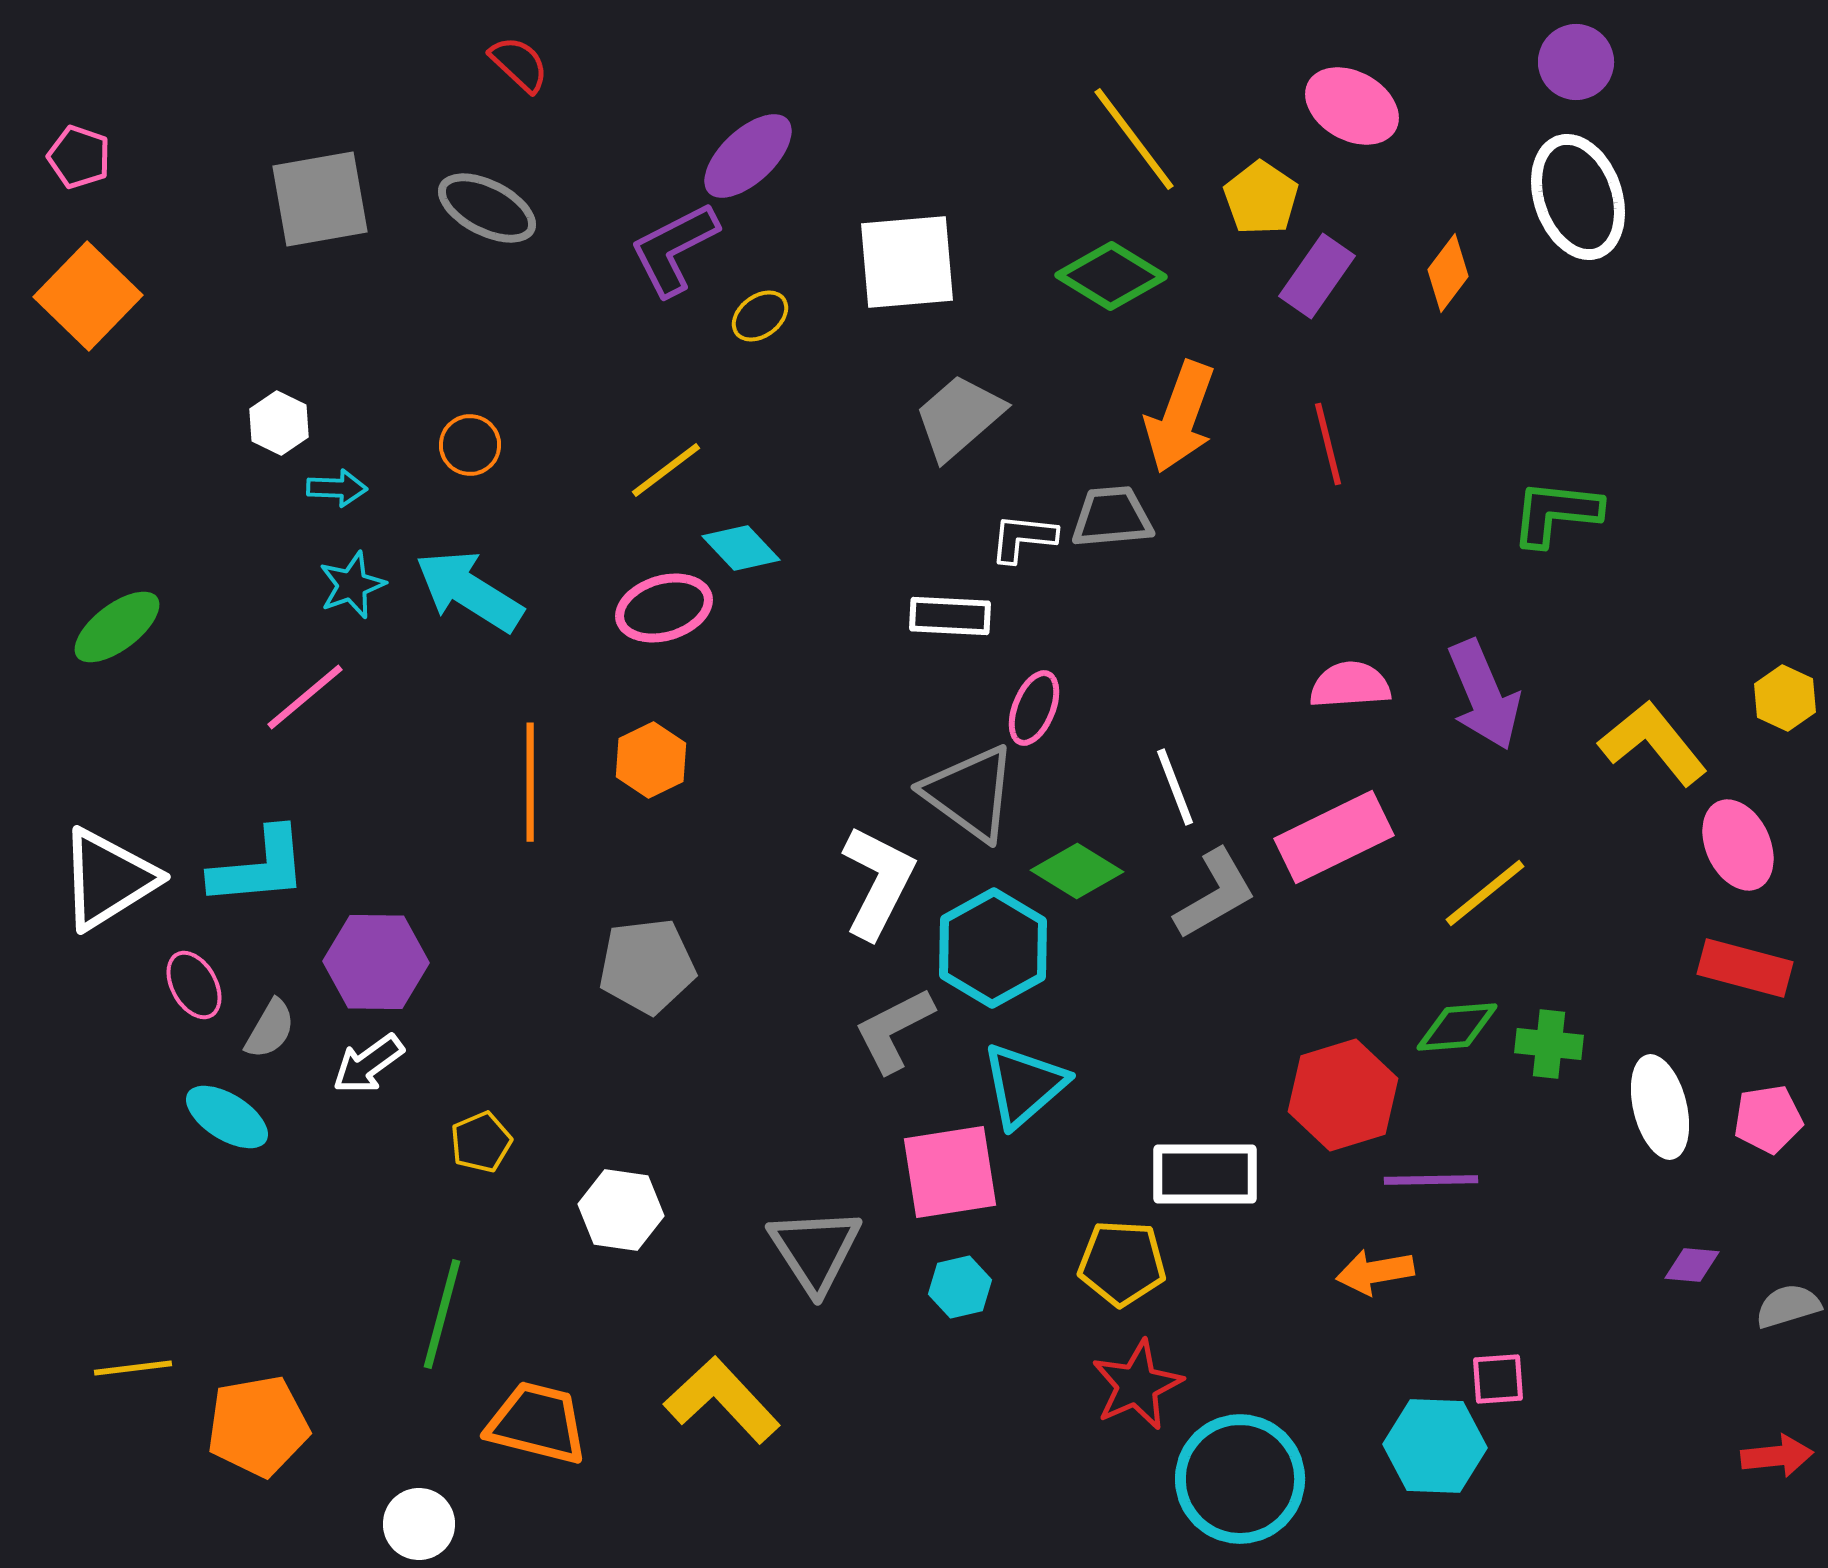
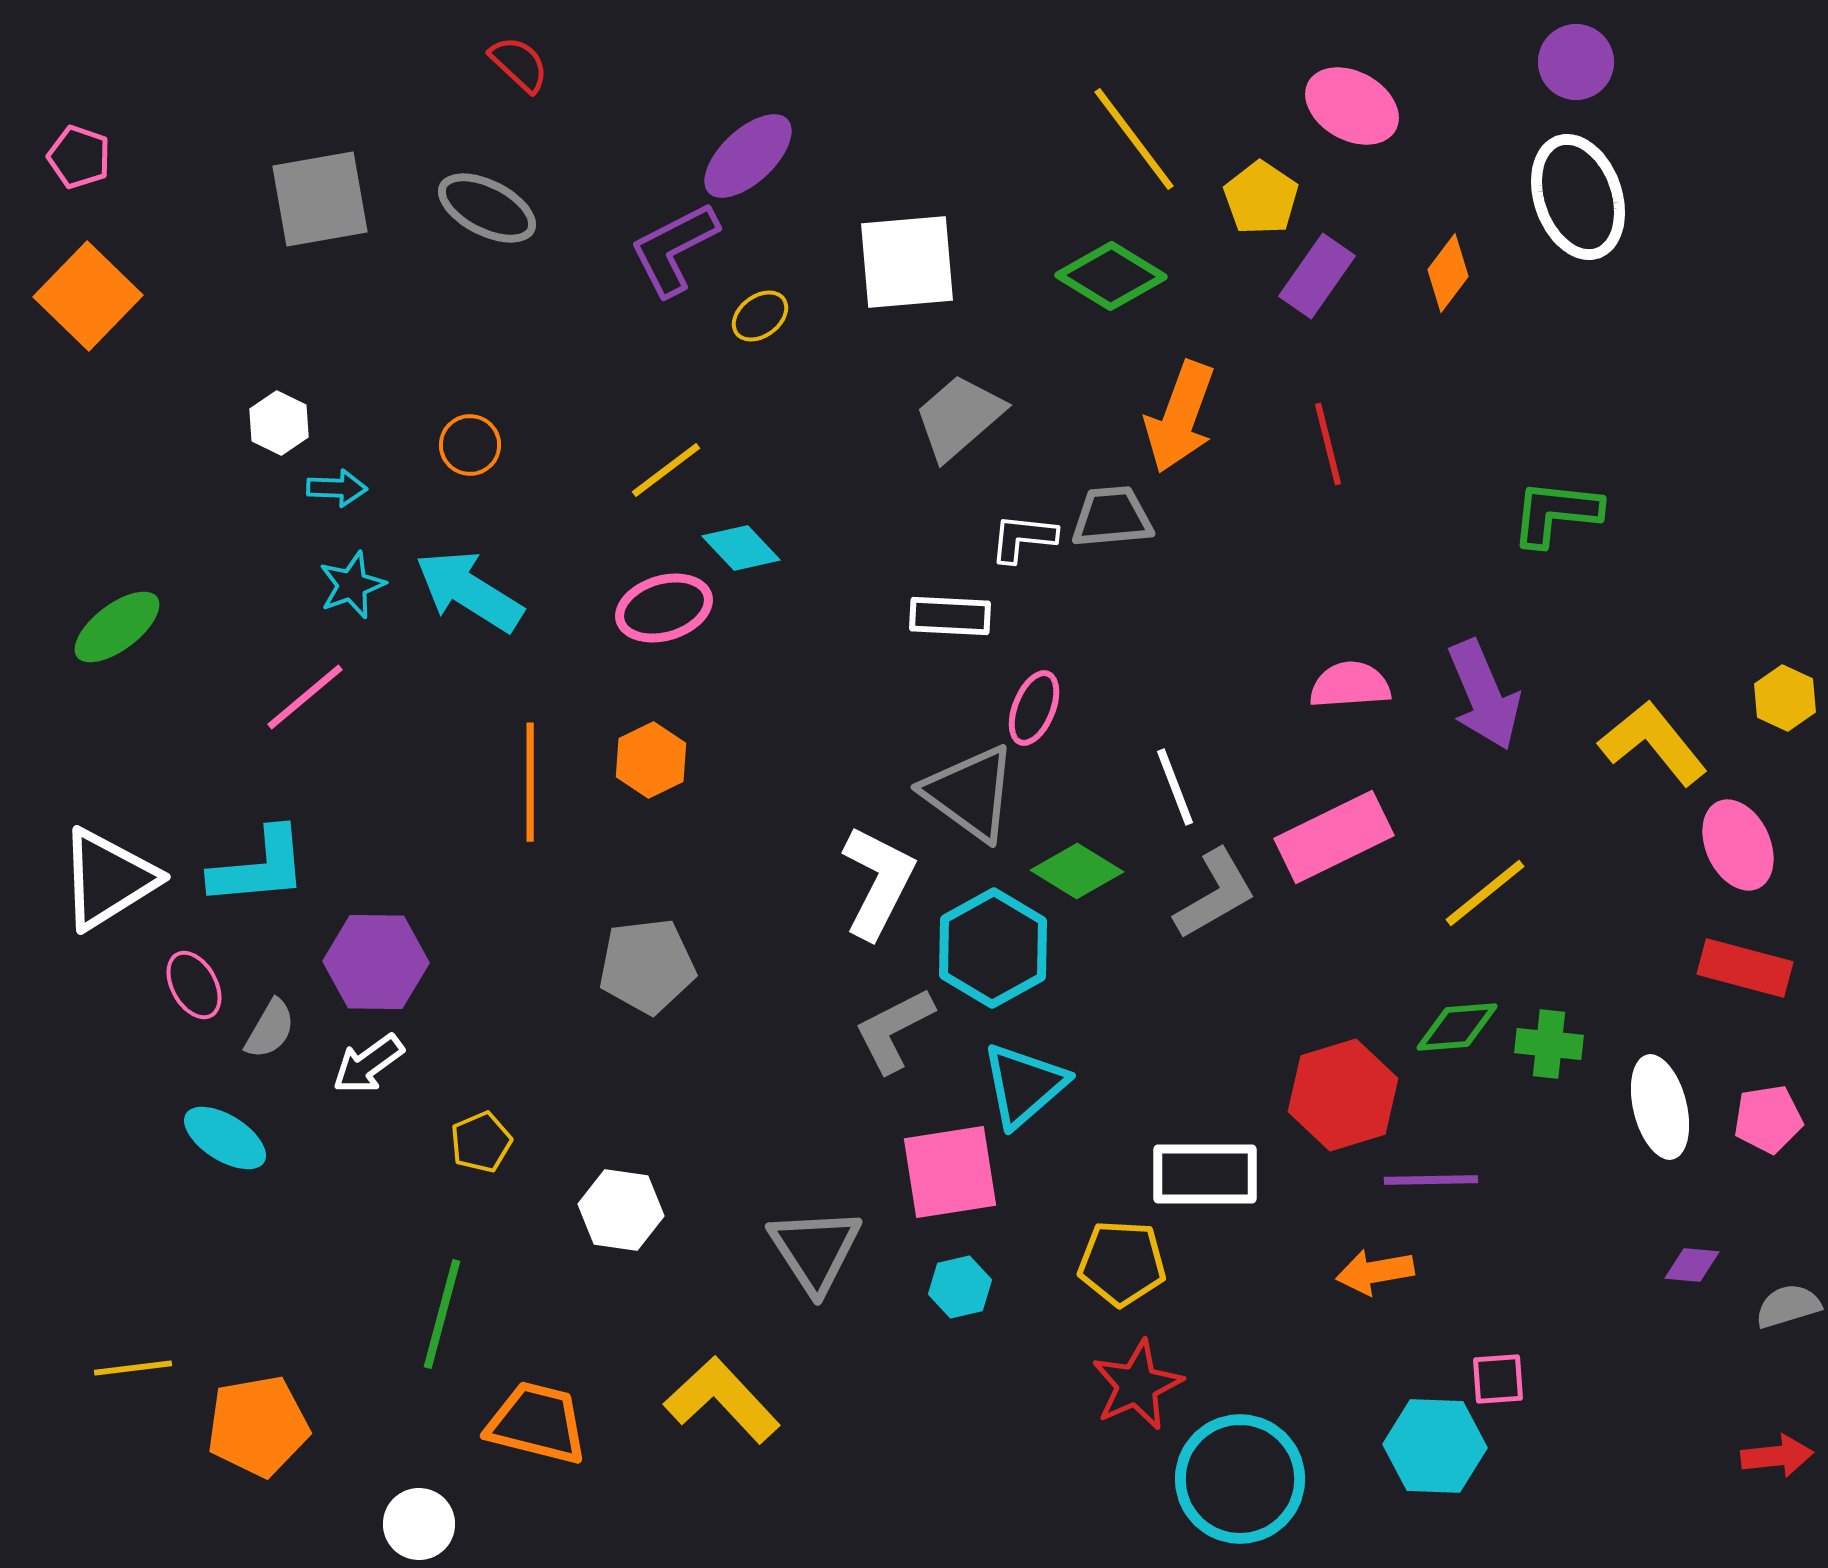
cyan ellipse at (227, 1117): moved 2 px left, 21 px down
